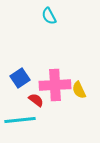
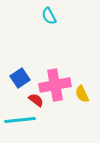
pink cross: rotated 8 degrees counterclockwise
yellow semicircle: moved 3 px right, 4 px down
